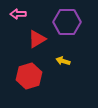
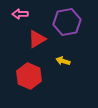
pink arrow: moved 2 px right
purple hexagon: rotated 12 degrees counterclockwise
red hexagon: rotated 20 degrees counterclockwise
